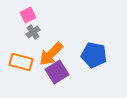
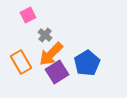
gray cross: moved 12 px right, 3 px down; rotated 16 degrees counterclockwise
blue pentagon: moved 7 px left, 8 px down; rotated 30 degrees clockwise
orange rectangle: rotated 45 degrees clockwise
